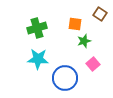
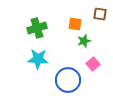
brown square: rotated 24 degrees counterclockwise
blue circle: moved 3 px right, 2 px down
